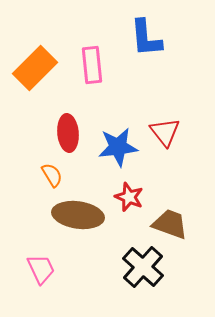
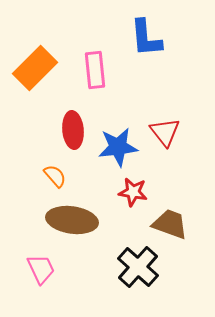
pink rectangle: moved 3 px right, 5 px down
red ellipse: moved 5 px right, 3 px up
orange semicircle: moved 3 px right, 1 px down; rotated 10 degrees counterclockwise
red star: moved 4 px right, 5 px up; rotated 12 degrees counterclockwise
brown ellipse: moved 6 px left, 5 px down
black cross: moved 5 px left
